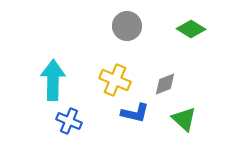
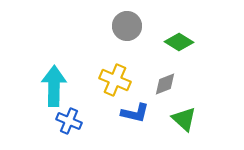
green diamond: moved 12 px left, 13 px down
cyan arrow: moved 1 px right, 6 px down
